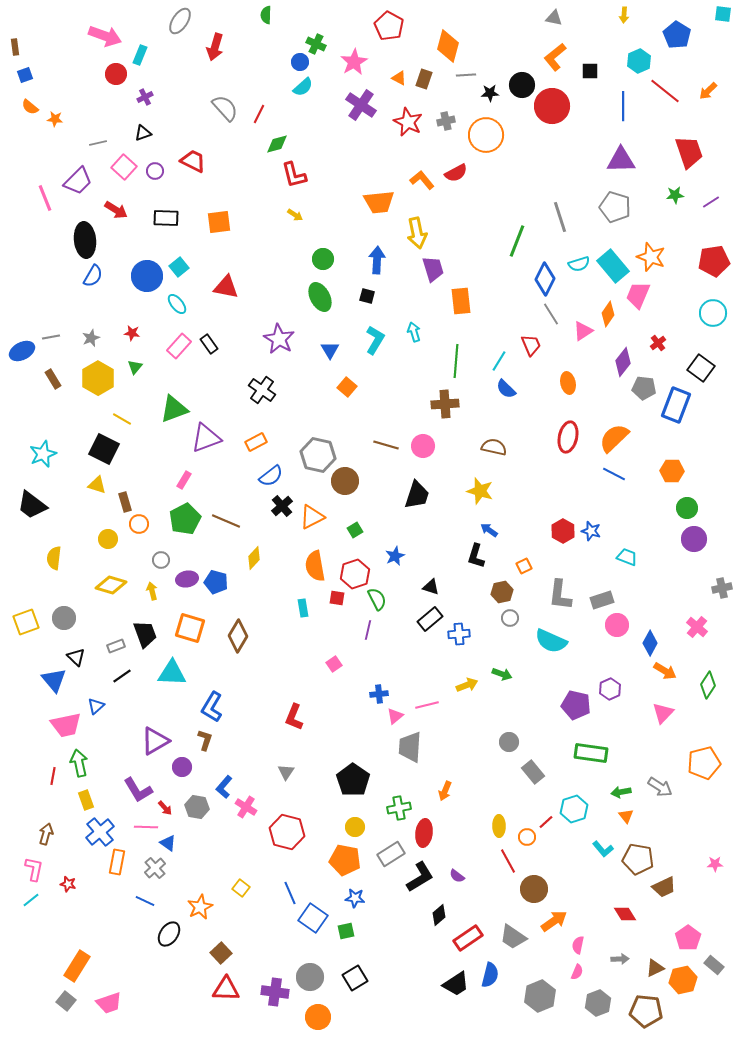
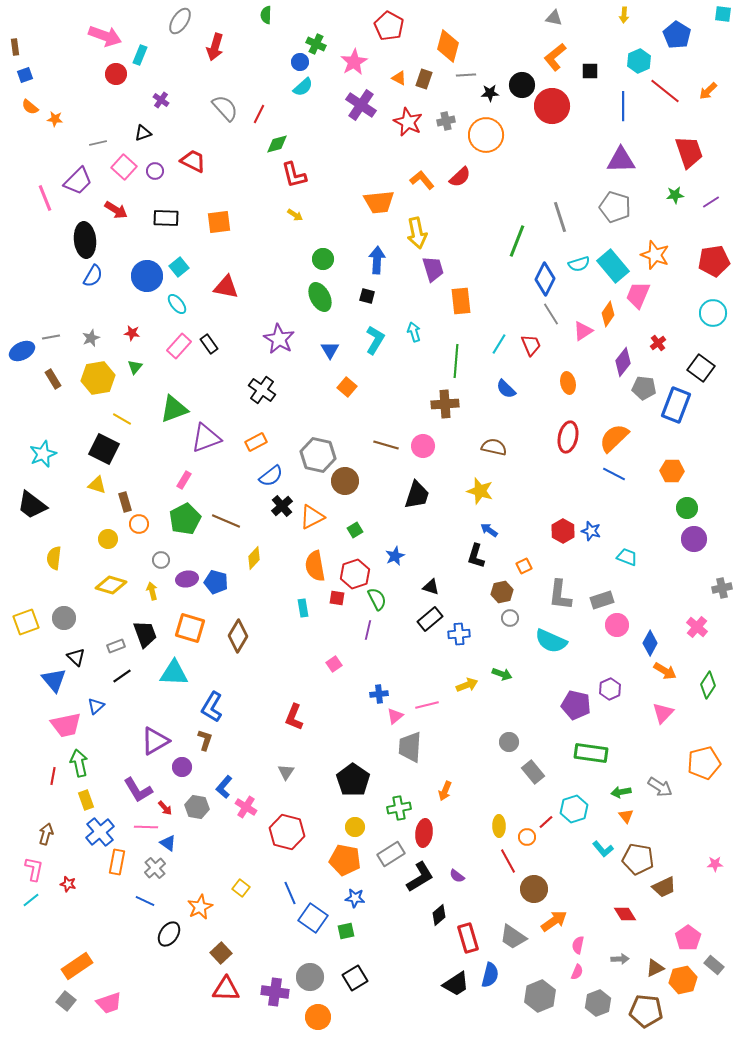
purple cross at (145, 97): moved 16 px right, 3 px down; rotated 28 degrees counterclockwise
red semicircle at (456, 173): moved 4 px right, 4 px down; rotated 15 degrees counterclockwise
orange star at (651, 257): moved 4 px right, 2 px up
cyan line at (499, 361): moved 17 px up
yellow hexagon at (98, 378): rotated 20 degrees clockwise
cyan triangle at (172, 673): moved 2 px right
red rectangle at (468, 938): rotated 72 degrees counterclockwise
orange rectangle at (77, 966): rotated 24 degrees clockwise
